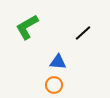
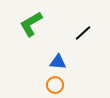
green L-shape: moved 4 px right, 3 px up
orange circle: moved 1 px right
